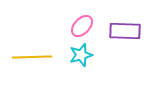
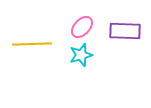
pink ellipse: moved 1 px down
yellow line: moved 13 px up
